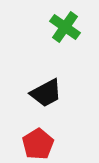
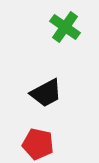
red pentagon: rotated 28 degrees counterclockwise
